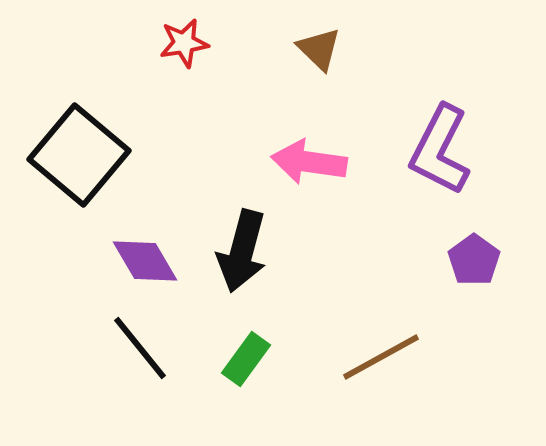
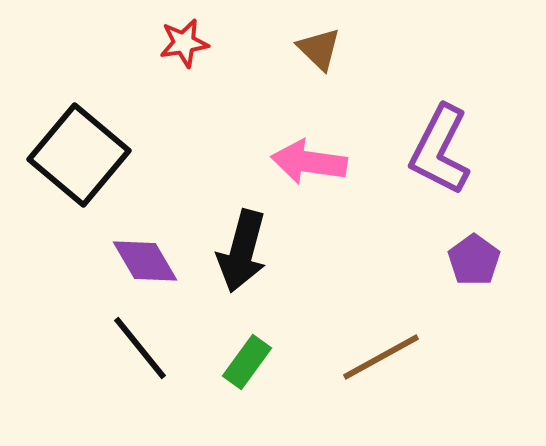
green rectangle: moved 1 px right, 3 px down
